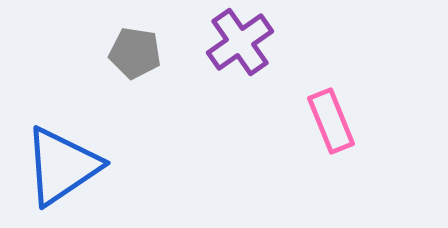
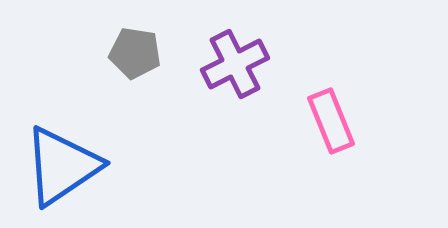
purple cross: moved 5 px left, 22 px down; rotated 8 degrees clockwise
